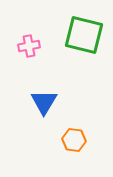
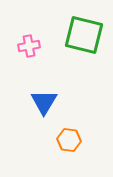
orange hexagon: moved 5 px left
